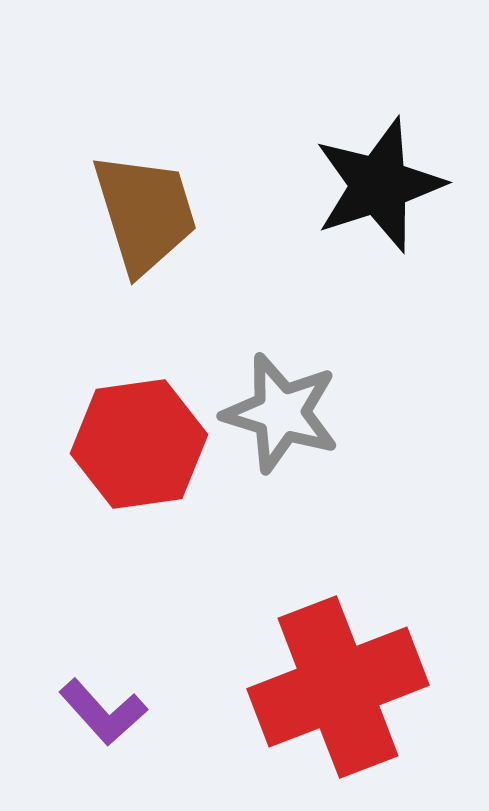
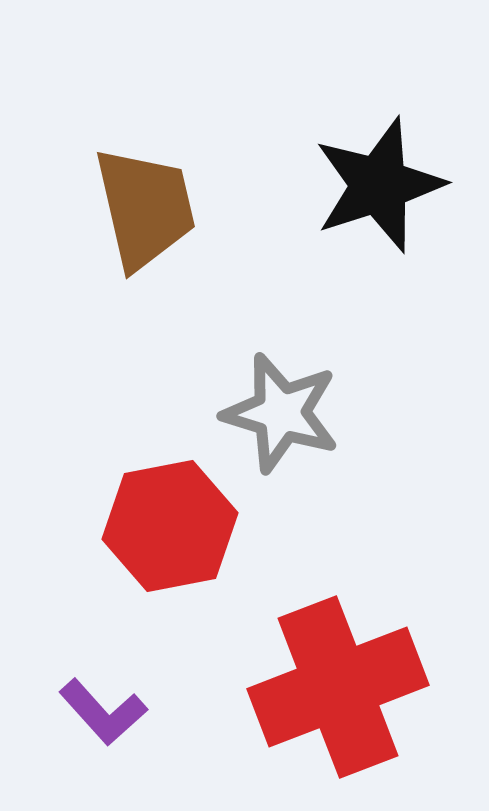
brown trapezoid: moved 5 px up; rotated 4 degrees clockwise
red hexagon: moved 31 px right, 82 px down; rotated 3 degrees counterclockwise
